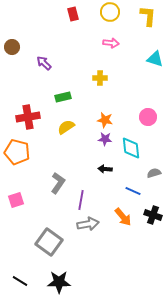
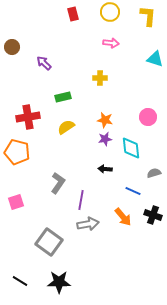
purple star: rotated 16 degrees counterclockwise
pink square: moved 2 px down
